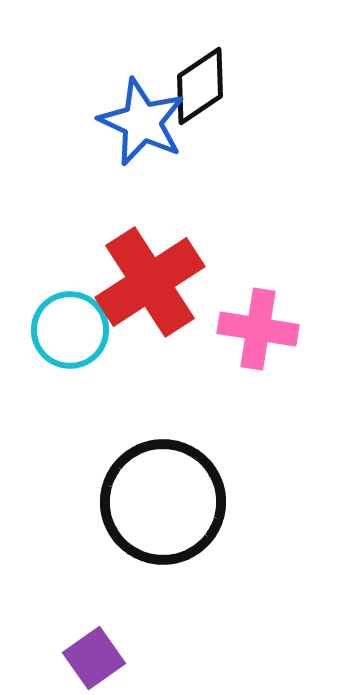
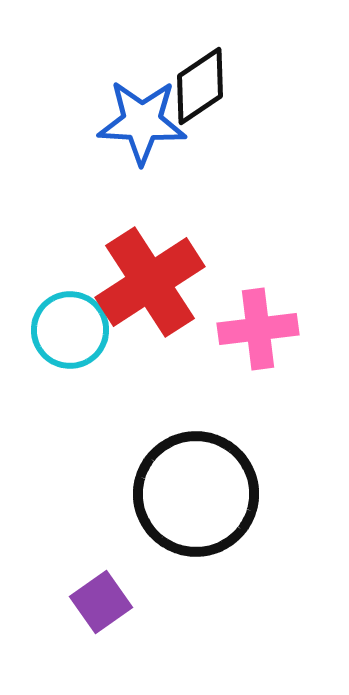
blue star: rotated 22 degrees counterclockwise
pink cross: rotated 16 degrees counterclockwise
black circle: moved 33 px right, 8 px up
purple square: moved 7 px right, 56 px up
